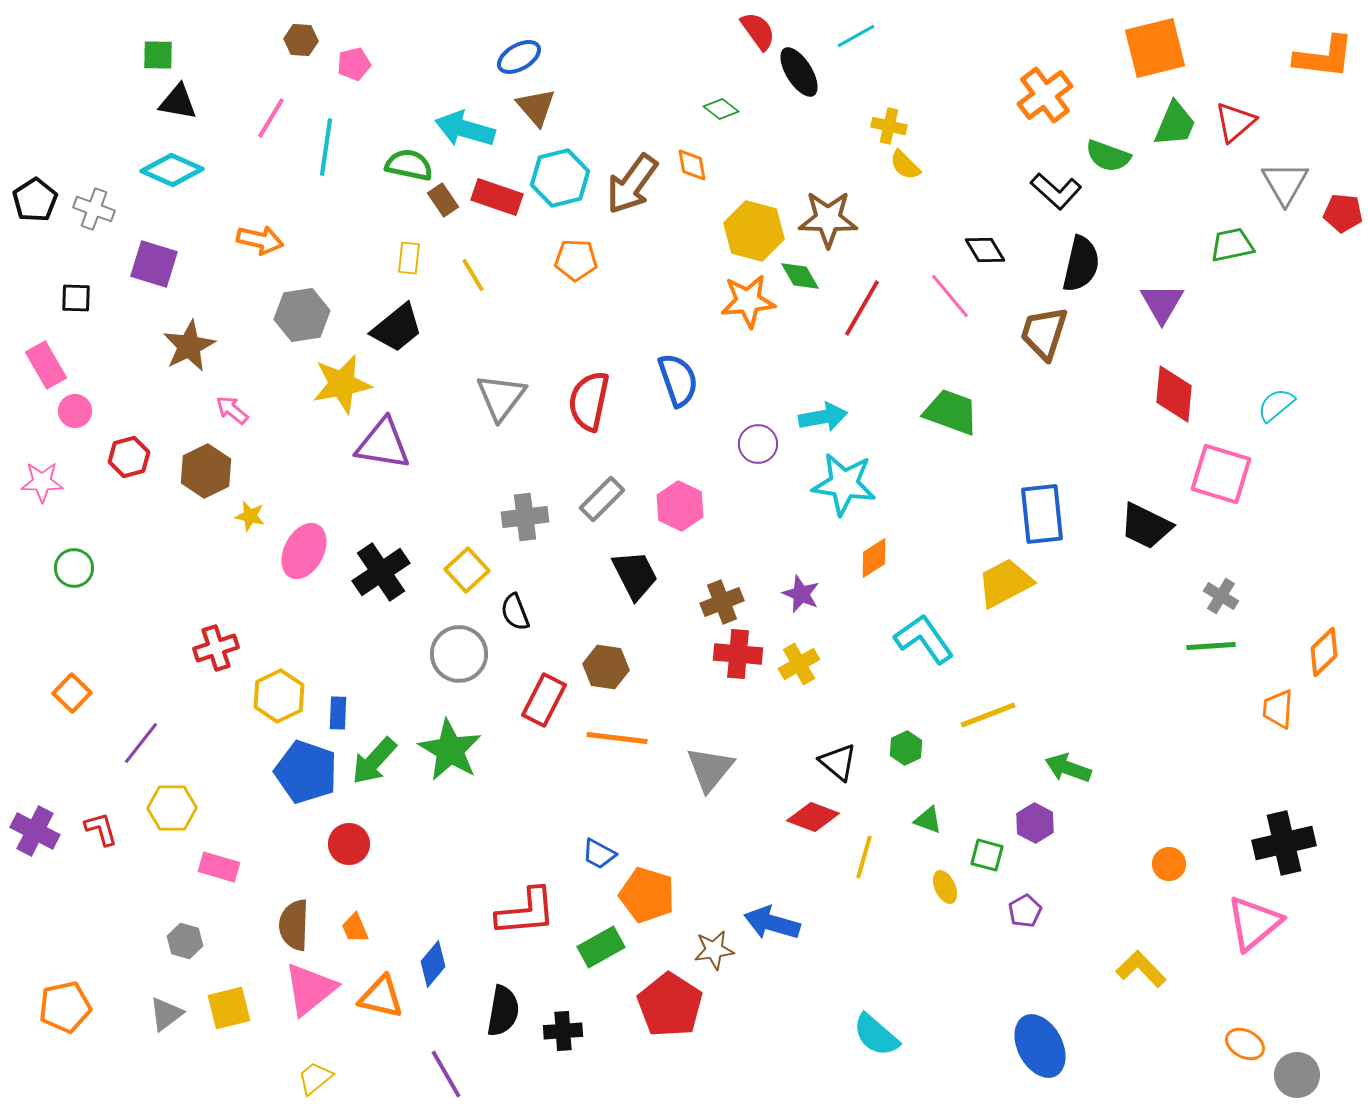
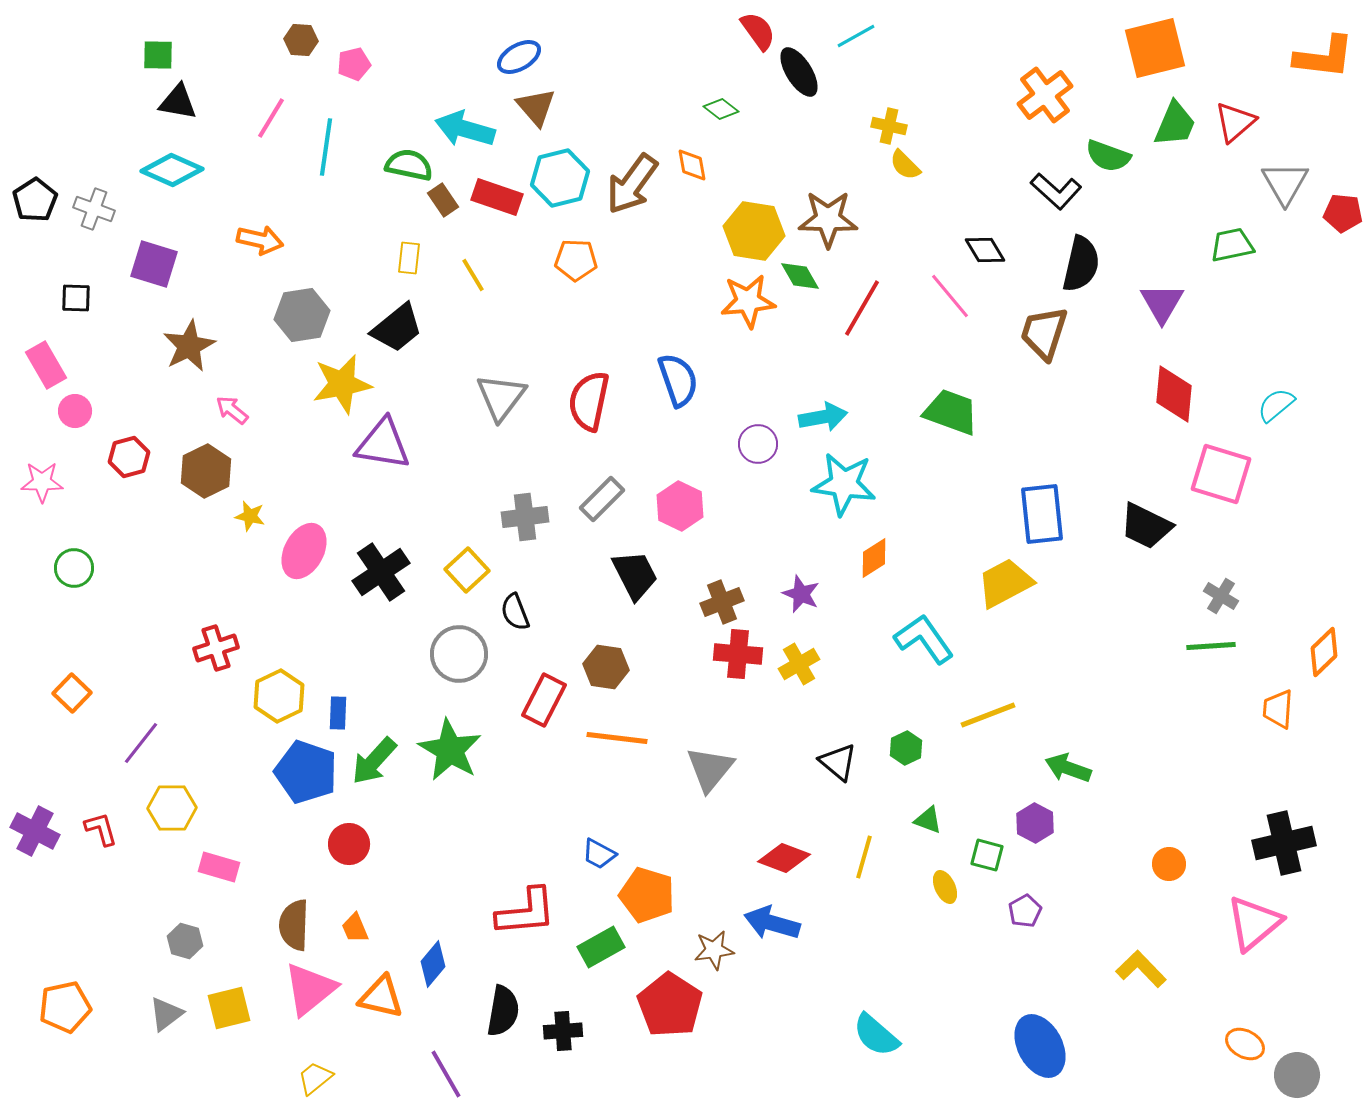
yellow hexagon at (754, 231): rotated 6 degrees counterclockwise
red diamond at (813, 817): moved 29 px left, 41 px down
